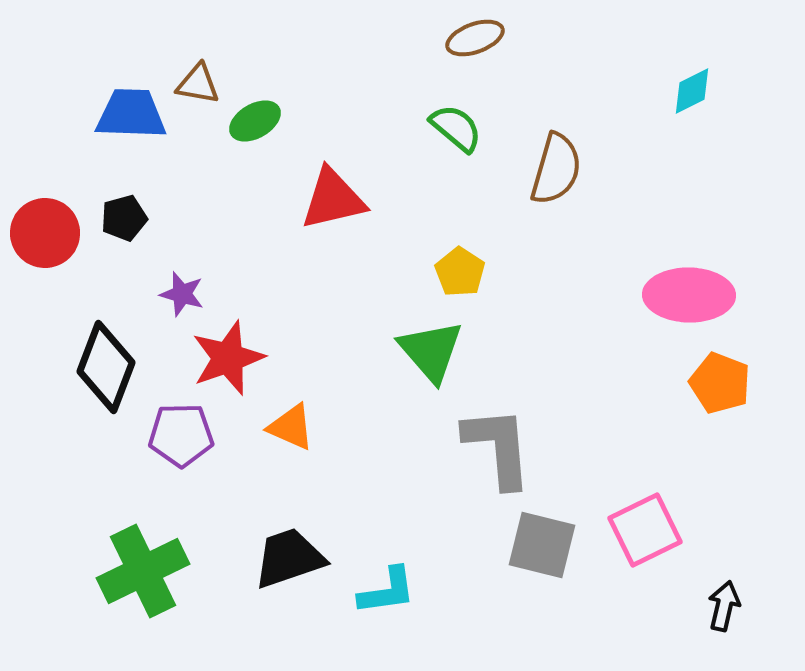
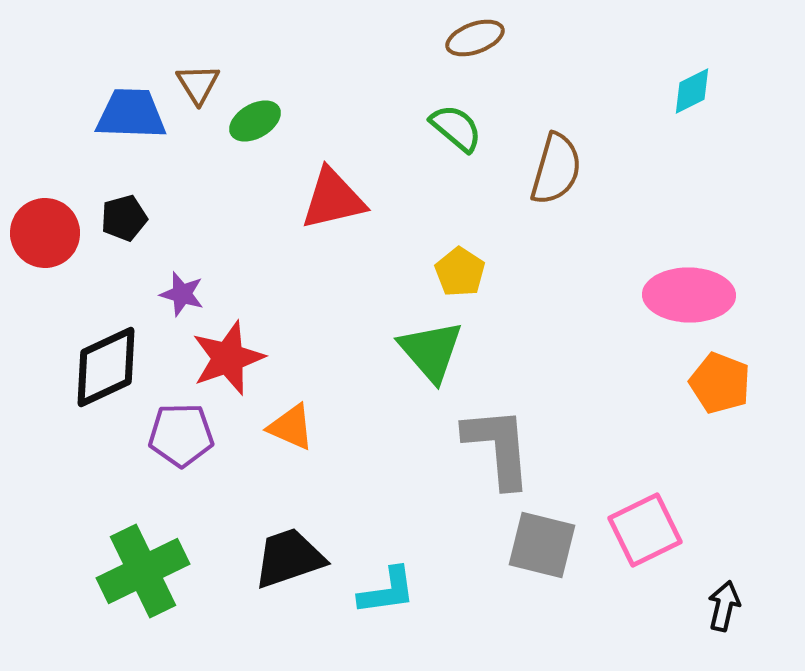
brown triangle: rotated 48 degrees clockwise
black diamond: rotated 44 degrees clockwise
